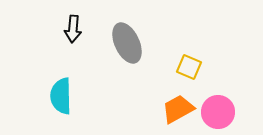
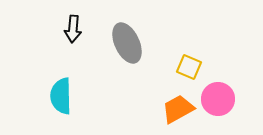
pink circle: moved 13 px up
